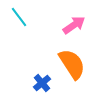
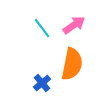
cyan line: moved 23 px right, 11 px down
orange semicircle: rotated 44 degrees clockwise
